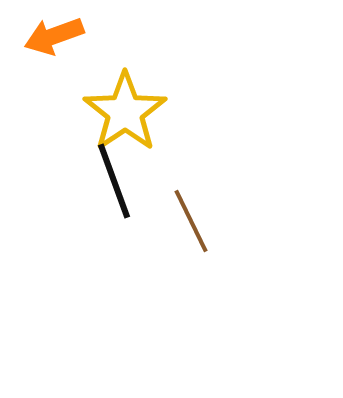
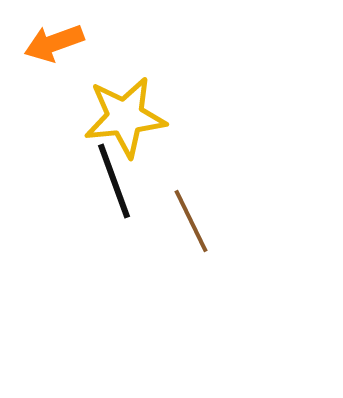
orange arrow: moved 7 px down
yellow star: moved 5 px down; rotated 28 degrees clockwise
